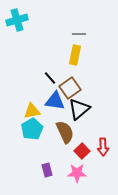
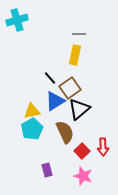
blue triangle: rotated 40 degrees counterclockwise
pink star: moved 6 px right, 3 px down; rotated 18 degrees clockwise
